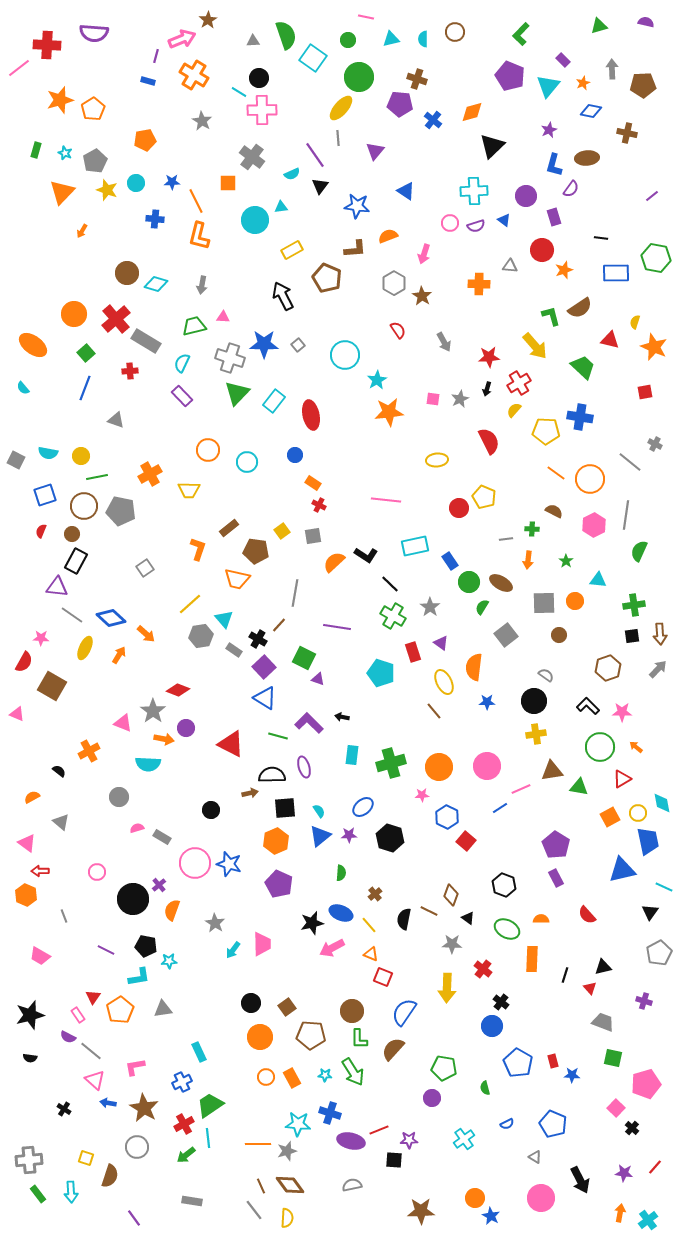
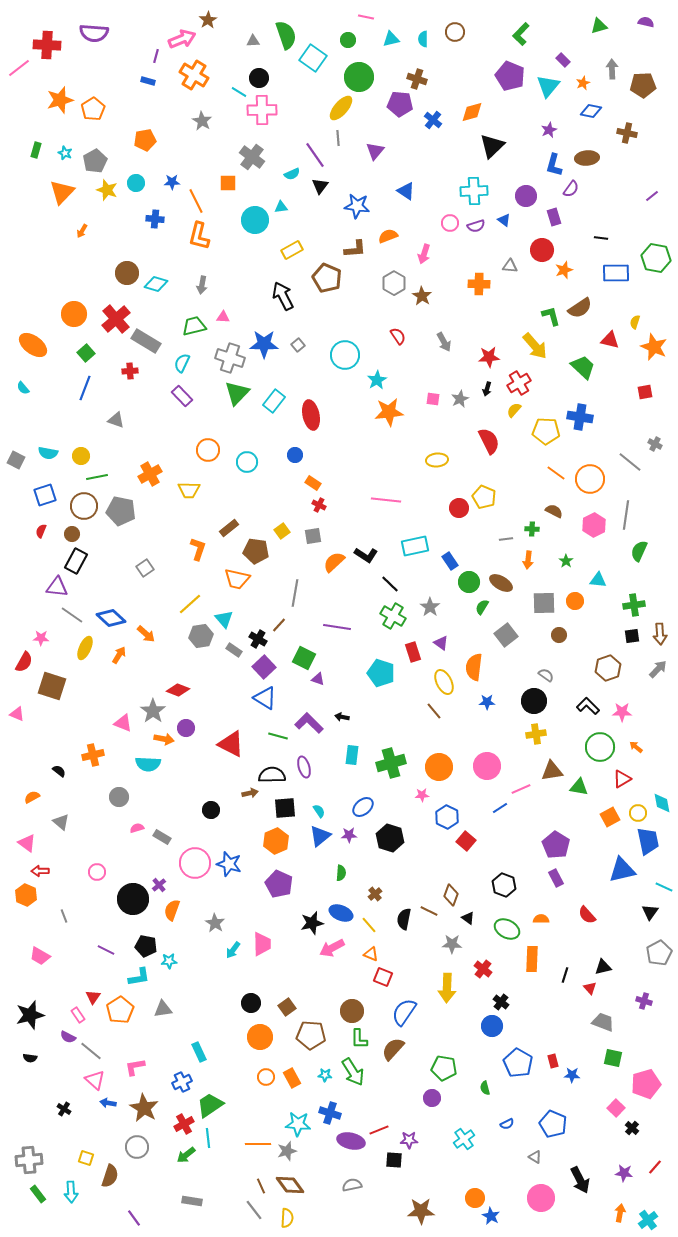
red semicircle at (398, 330): moved 6 px down
brown square at (52, 686): rotated 12 degrees counterclockwise
orange cross at (89, 751): moved 4 px right, 4 px down; rotated 15 degrees clockwise
